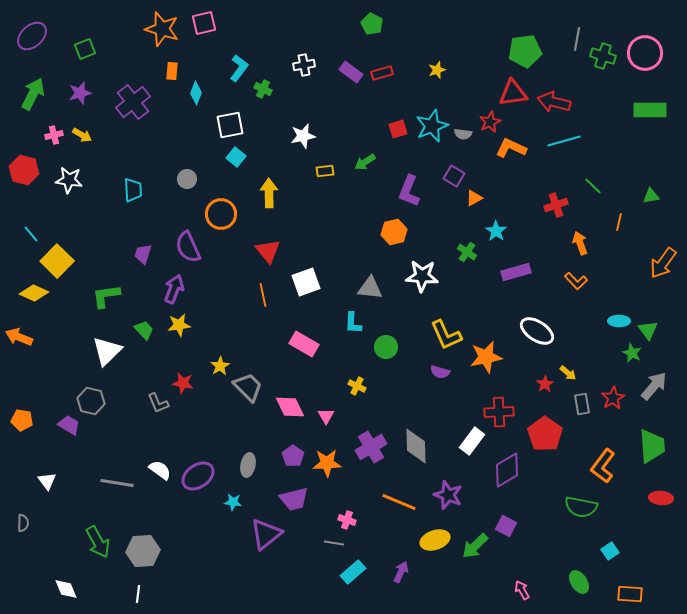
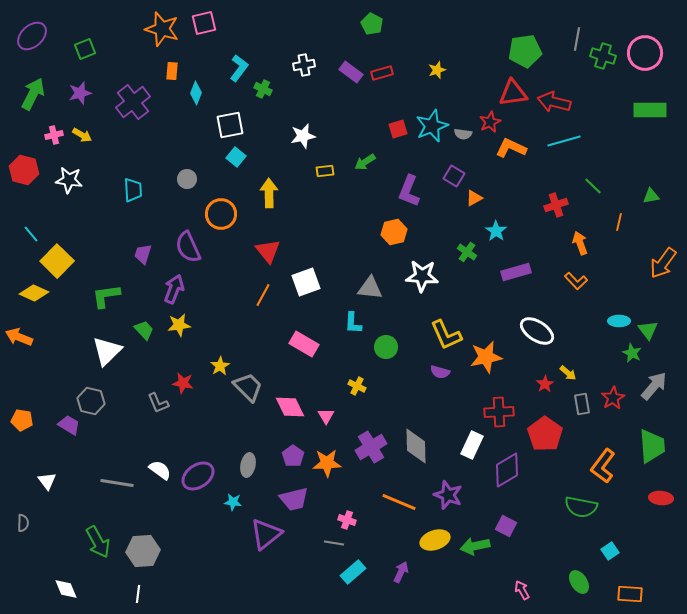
orange line at (263, 295): rotated 40 degrees clockwise
white rectangle at (472, 441): moved 4 px down; rotated 12 degrees counterclockwise
green arrow at (475, 546): rotated 32 degrees clockwise
